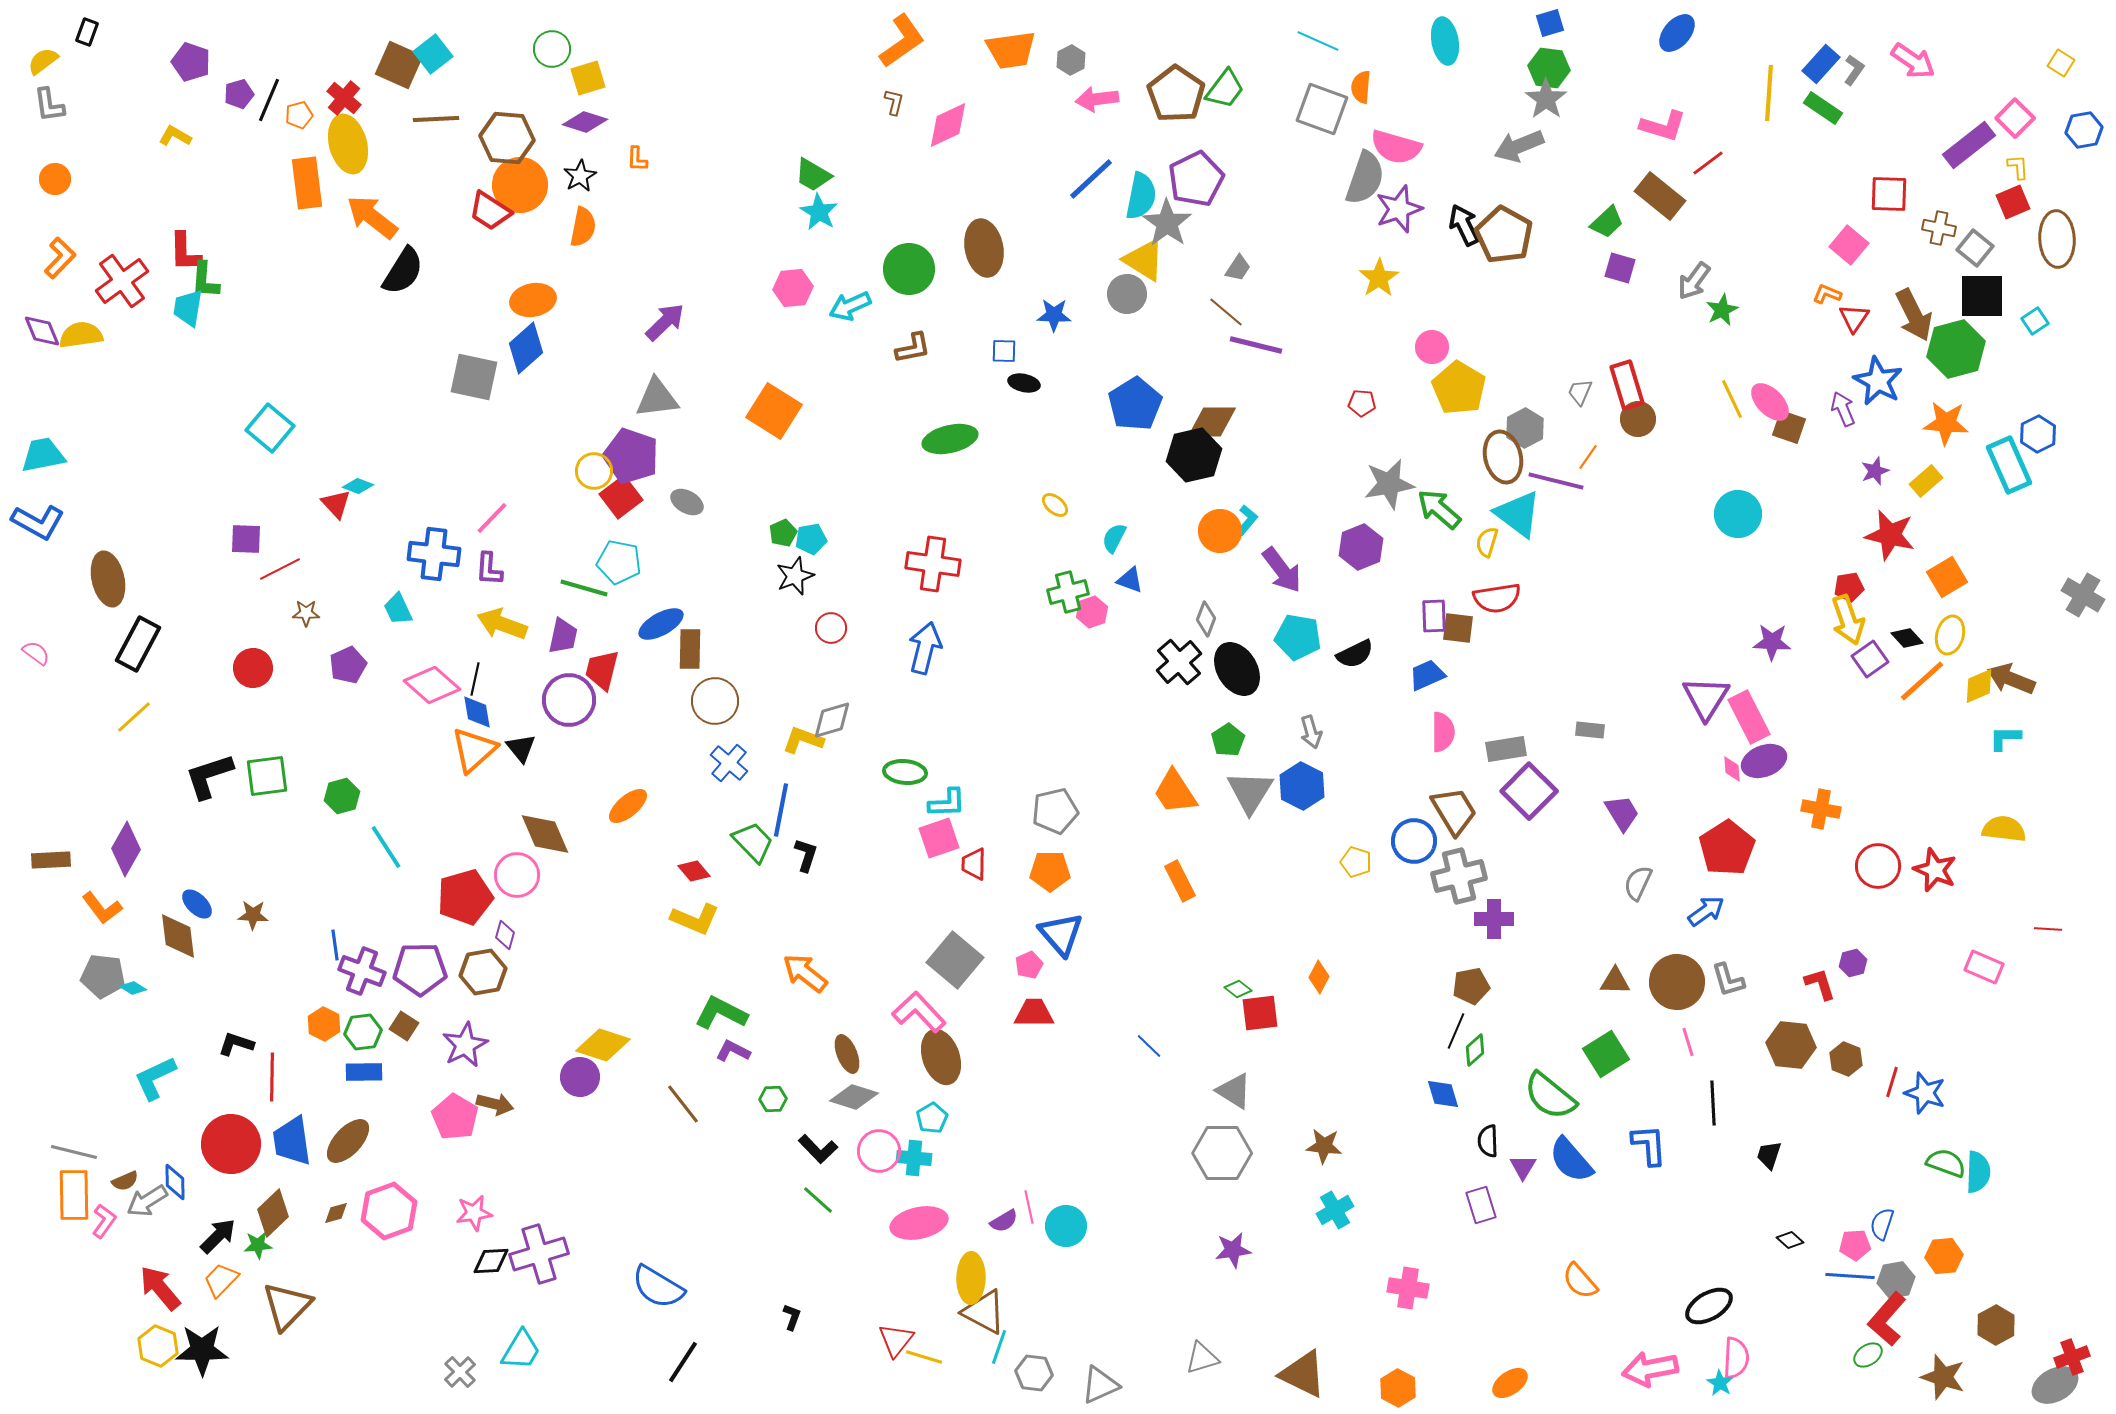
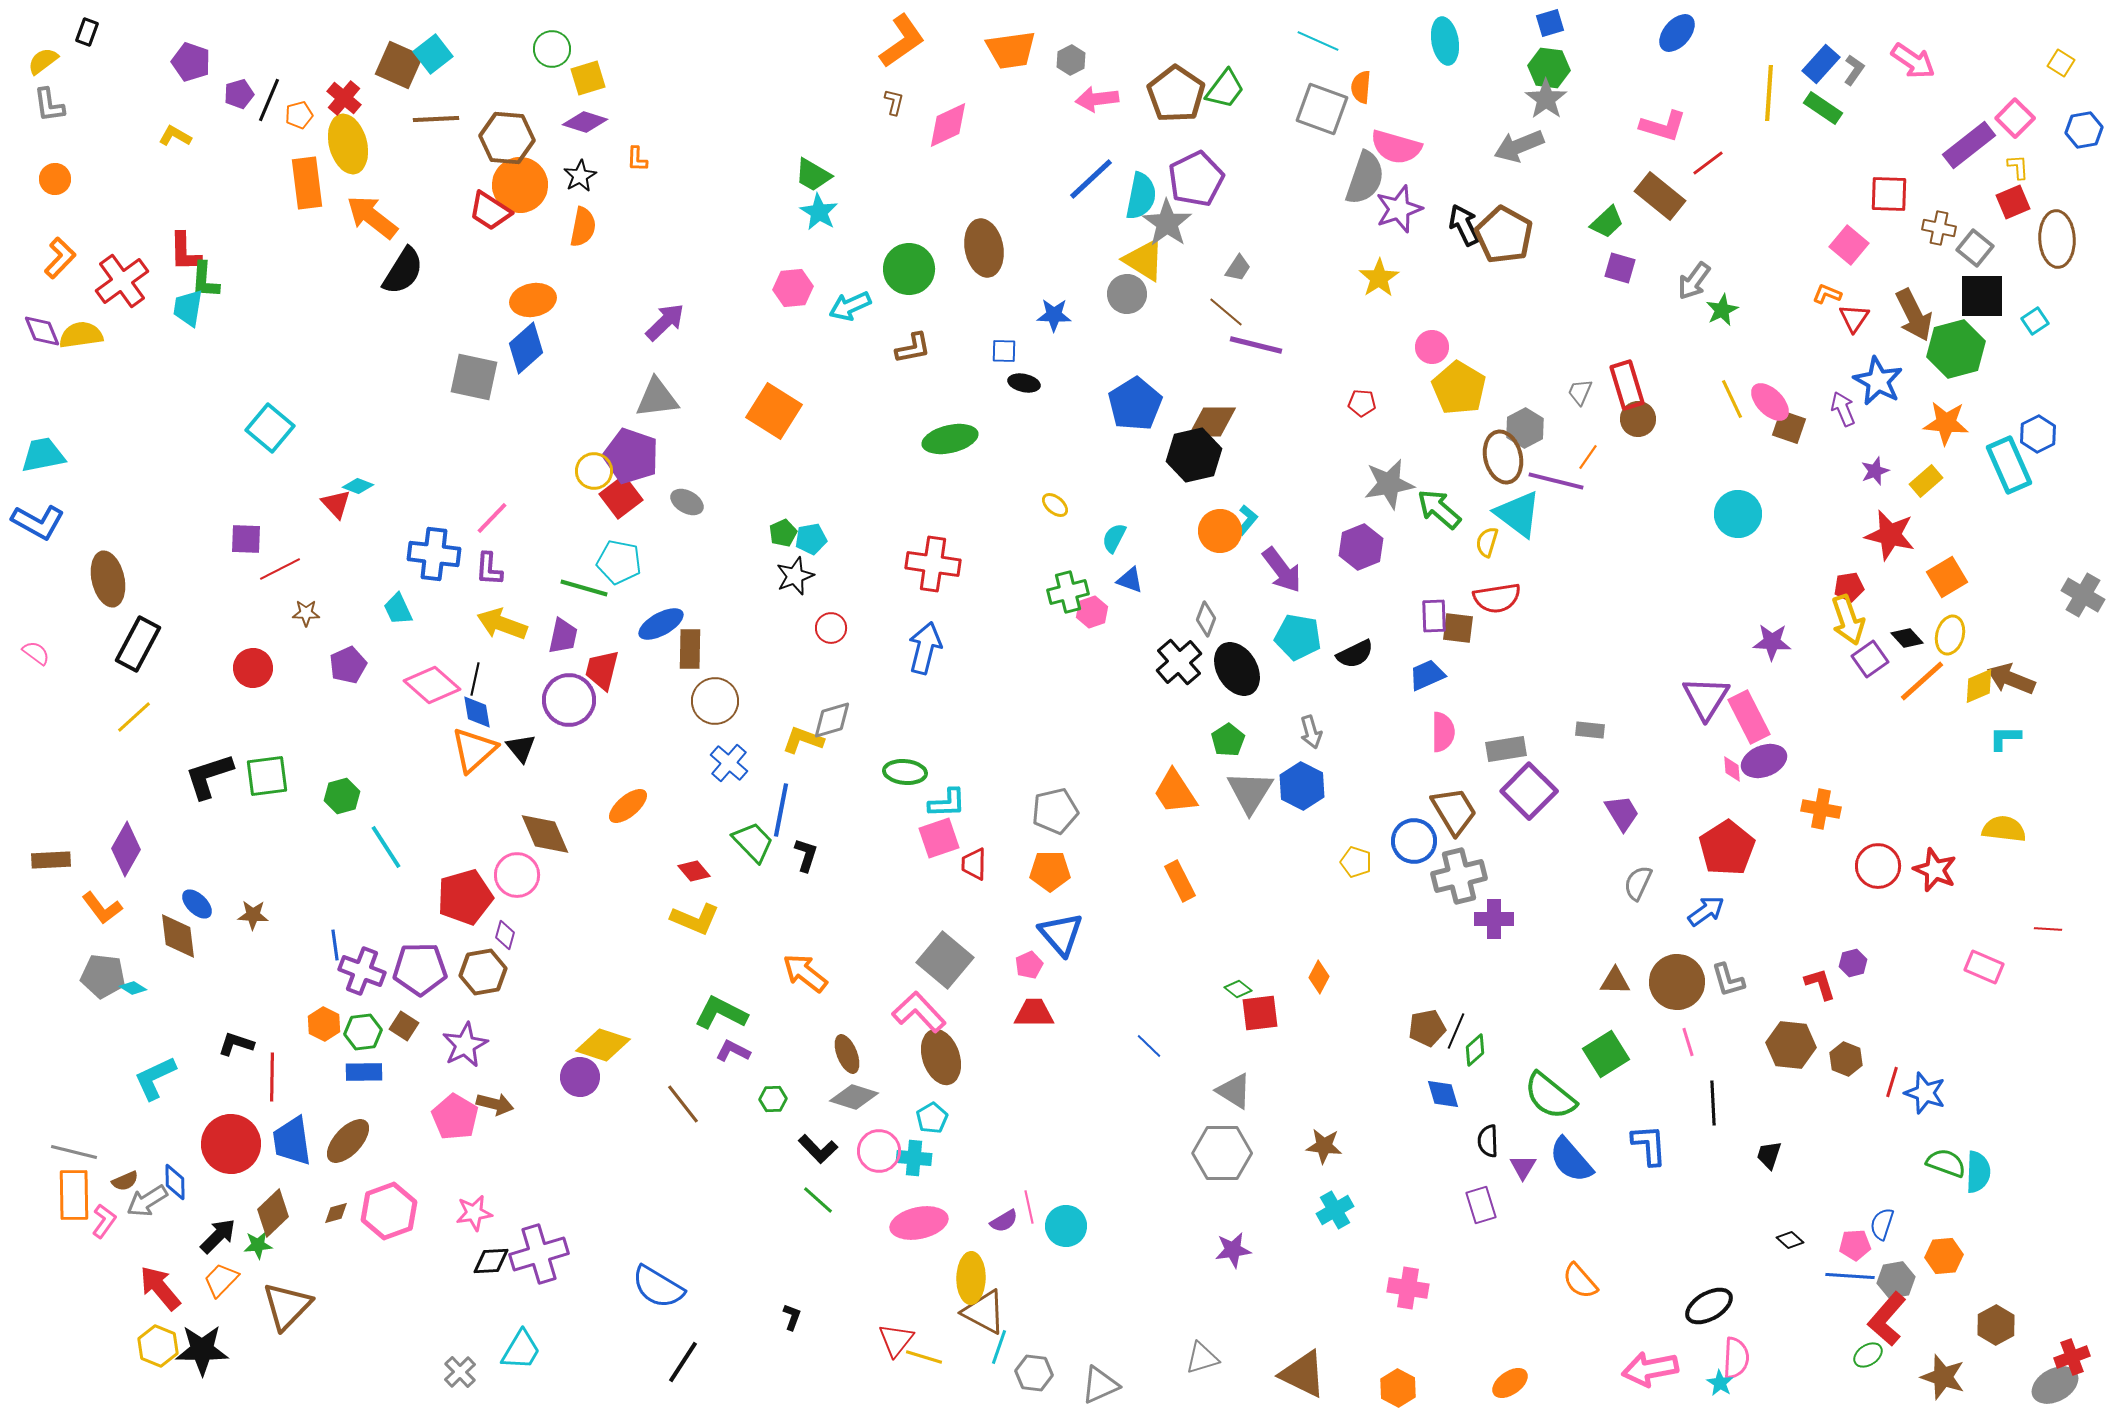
gray square at (955, 960): moved 10 px left
brown pentagon at (1471, 986): moved 44 px left, 42 px down
